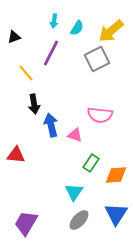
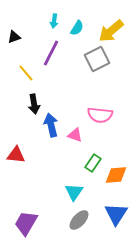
green rectangle: moved 2 px right
